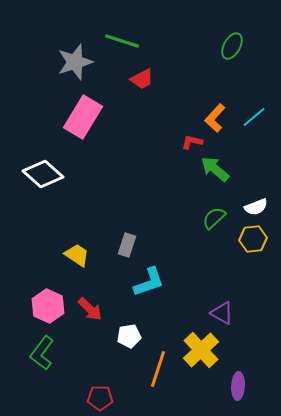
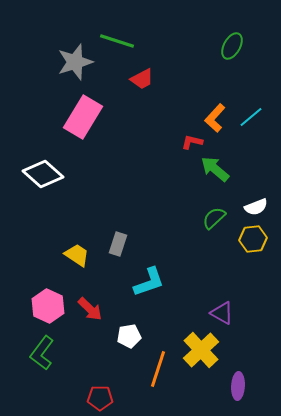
green line: moved 5 px left
cyan line: moved 3 px left
gray rectangle: moved 9 px left, 1 px up
